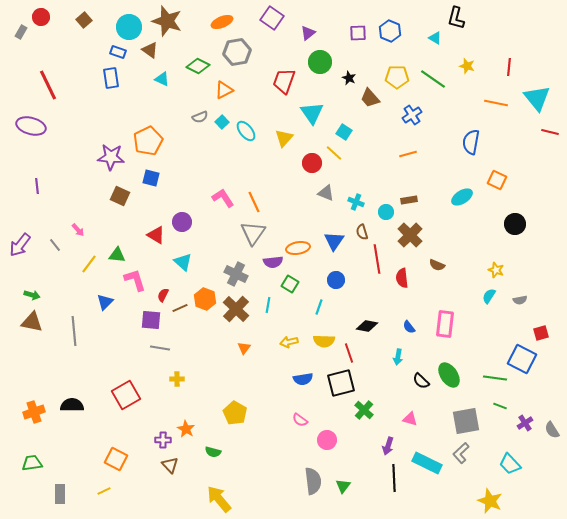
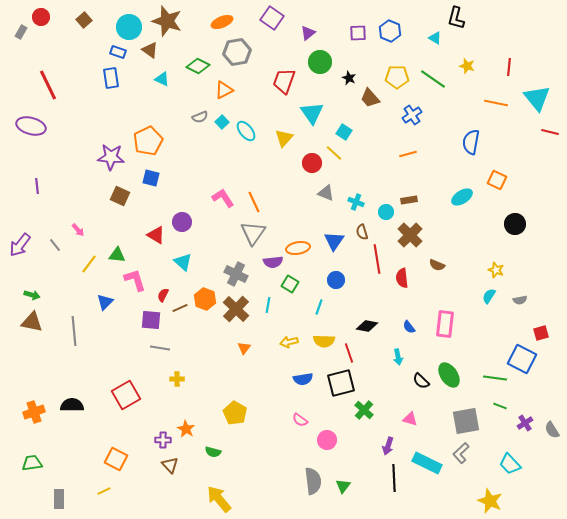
cyan arrow at (398, 357): rotated 21 degrees counterclockwise
gray rectangle at (60, 494): moved 1 px left, 5 px down
